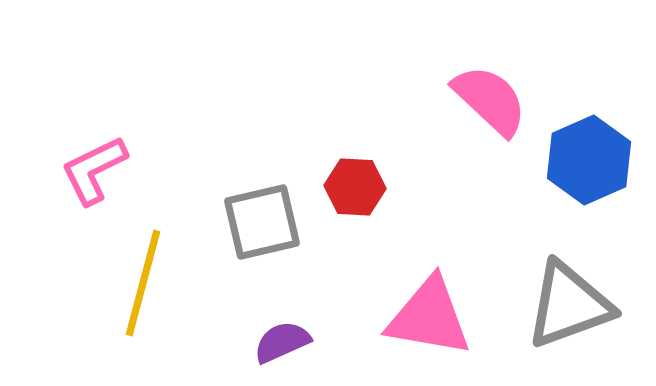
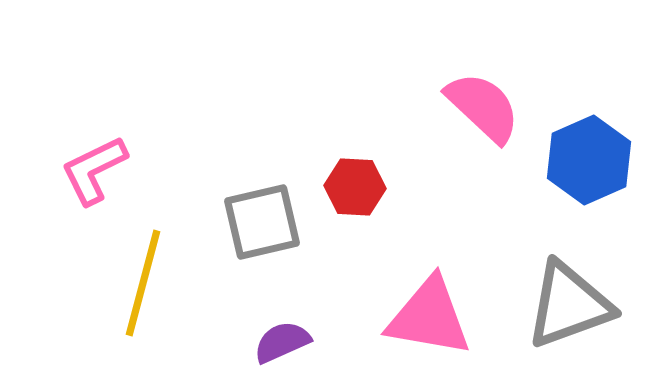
pink semicircle: moved 7 px left, 7 px down
